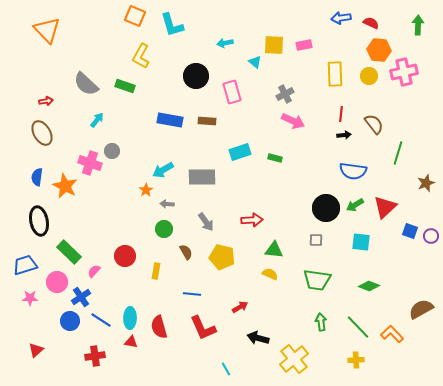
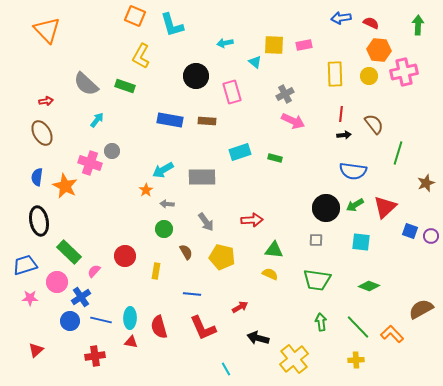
blue line at (101, 320): rotated 20 degrees counterclockwise
